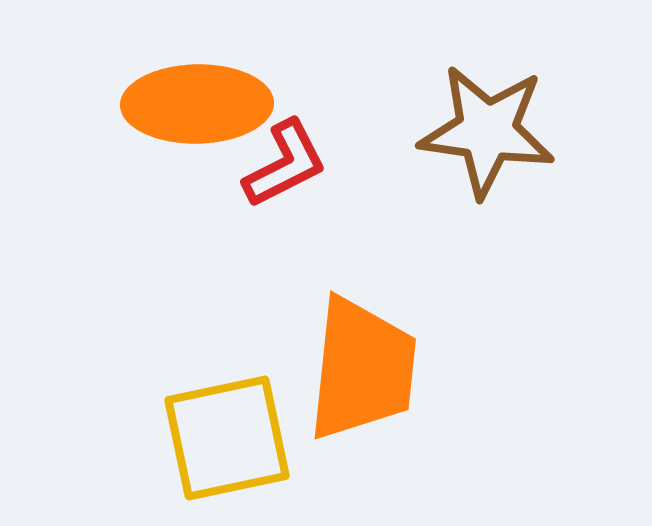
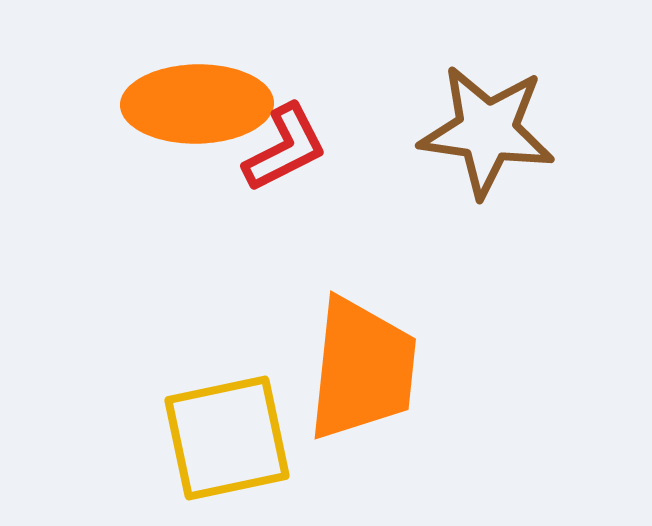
red L-shape: moved 16 px up
